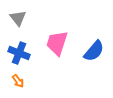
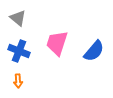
gray triangle: rotated 12 degrees counterclockwise
blue cross: moved 2 px up
orange arrow: rotated 32 degrees clockwise
